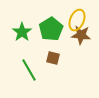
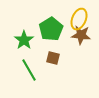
yellow ellipse: moved 2 px right, 1 px up
green star: moved 2 px right, 8 px down
